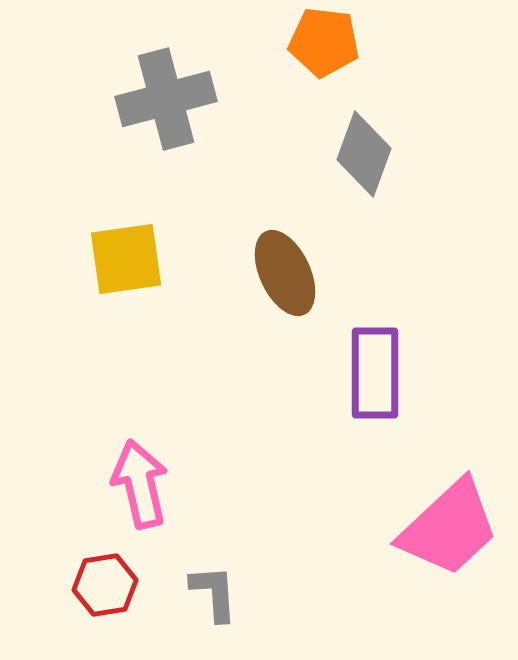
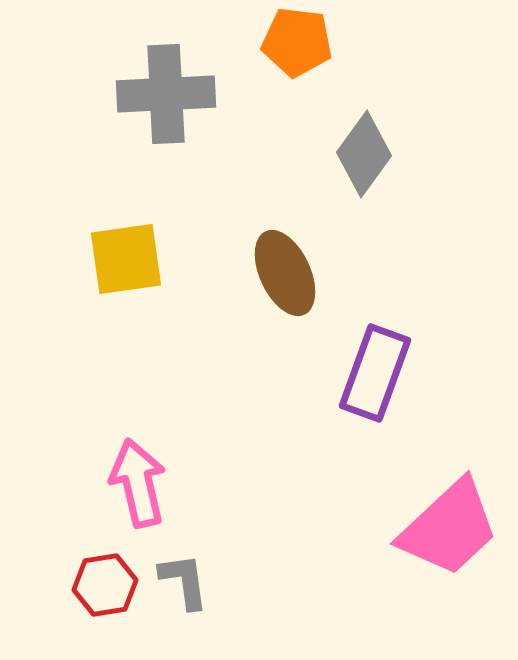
orange pentagon: moved 27 px left
gray cross: moved 5 px up; rotated 12 degrees clockwise
gray diamond: rotated 16 degrees clockwise
purple rectangle: rotated 20 degrees clockwise
pink arrow: moved 2 px left, 1 px up
gray L-shape: moved 30 px left, 12 px up; rotated 4 degrees counterclockwise
